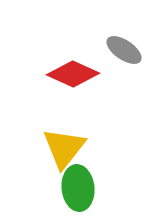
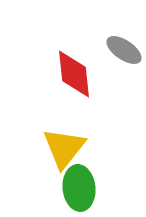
red diamond: moved 1 px right; rotated 60 degrees clockwise
green ellipse: moved 1 px right
